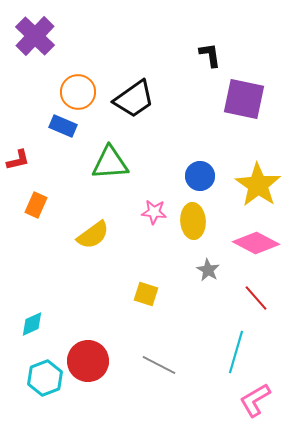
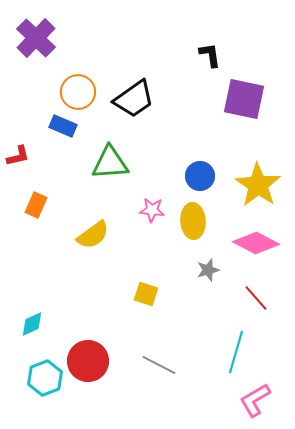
purple cross: moved 1 px right, 2 px down
red L-shape: moved 4 px up
pink star: moved 2 px left, 2 px up
gray star: rotated 25 degrees clockwise
